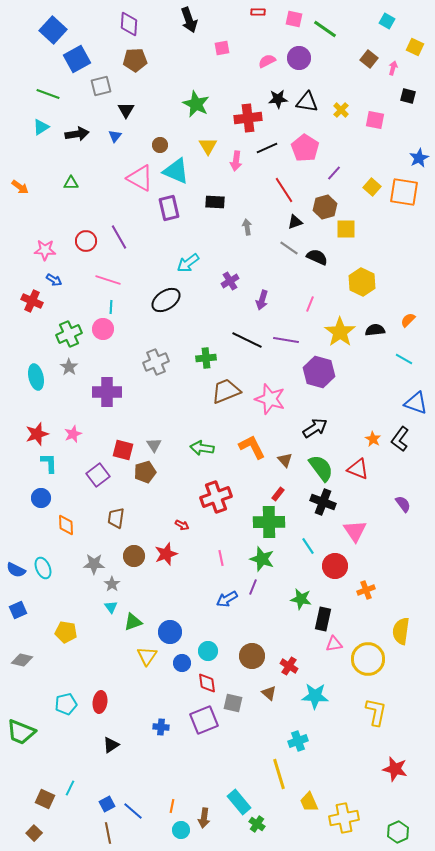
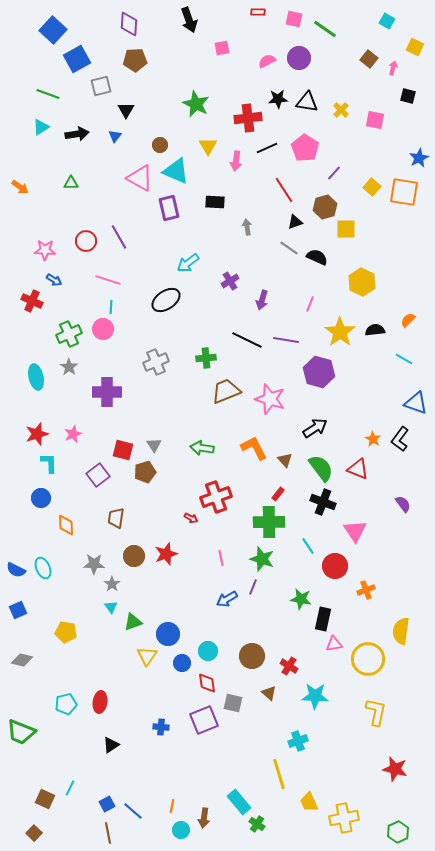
orange L-shape at (252, 447): moved 2 px right, 1 px down
red arrow at (182, 525): moved 9 px right, 7 px up
blue circle at (170, 632): moved 2 px left, 2 px down
